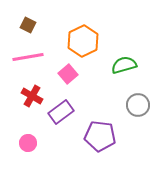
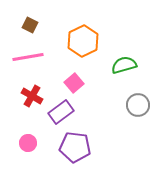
brown square: moved 2 px right
pink square: moved 6 px right, 9 px down
purple pentagon: moved 25 px left, 11 px down
